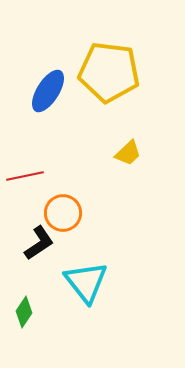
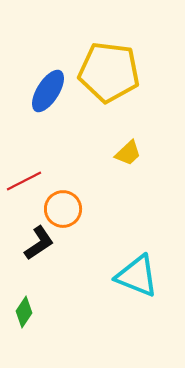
red line: moved 1 px left, 5 px down; rotated 15 degrees counterclockwise
orange circle: moved 4 px up
cyan triangle: moved 51 px right, 6 px up; rotated 30 degrees counterclockwise
